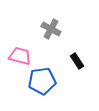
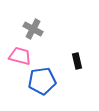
gray cross: moved 18 px left
black rectangle: rotated 21 degrees clockwise
